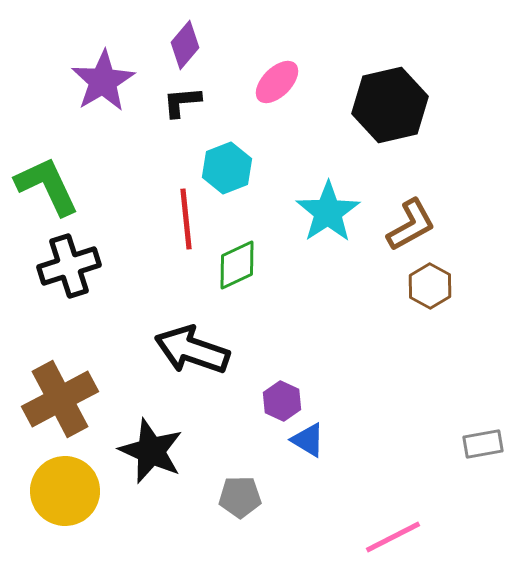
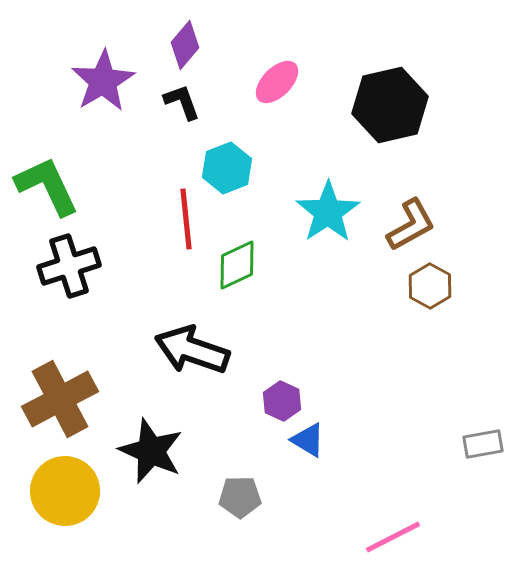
black L-shape: rotated 75 degrees clockwise
